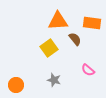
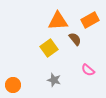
orange rectangle: moved 2 px left, 3 px up; rotated 36 degrees counterclockwise
orange circle: moved 3 px left
